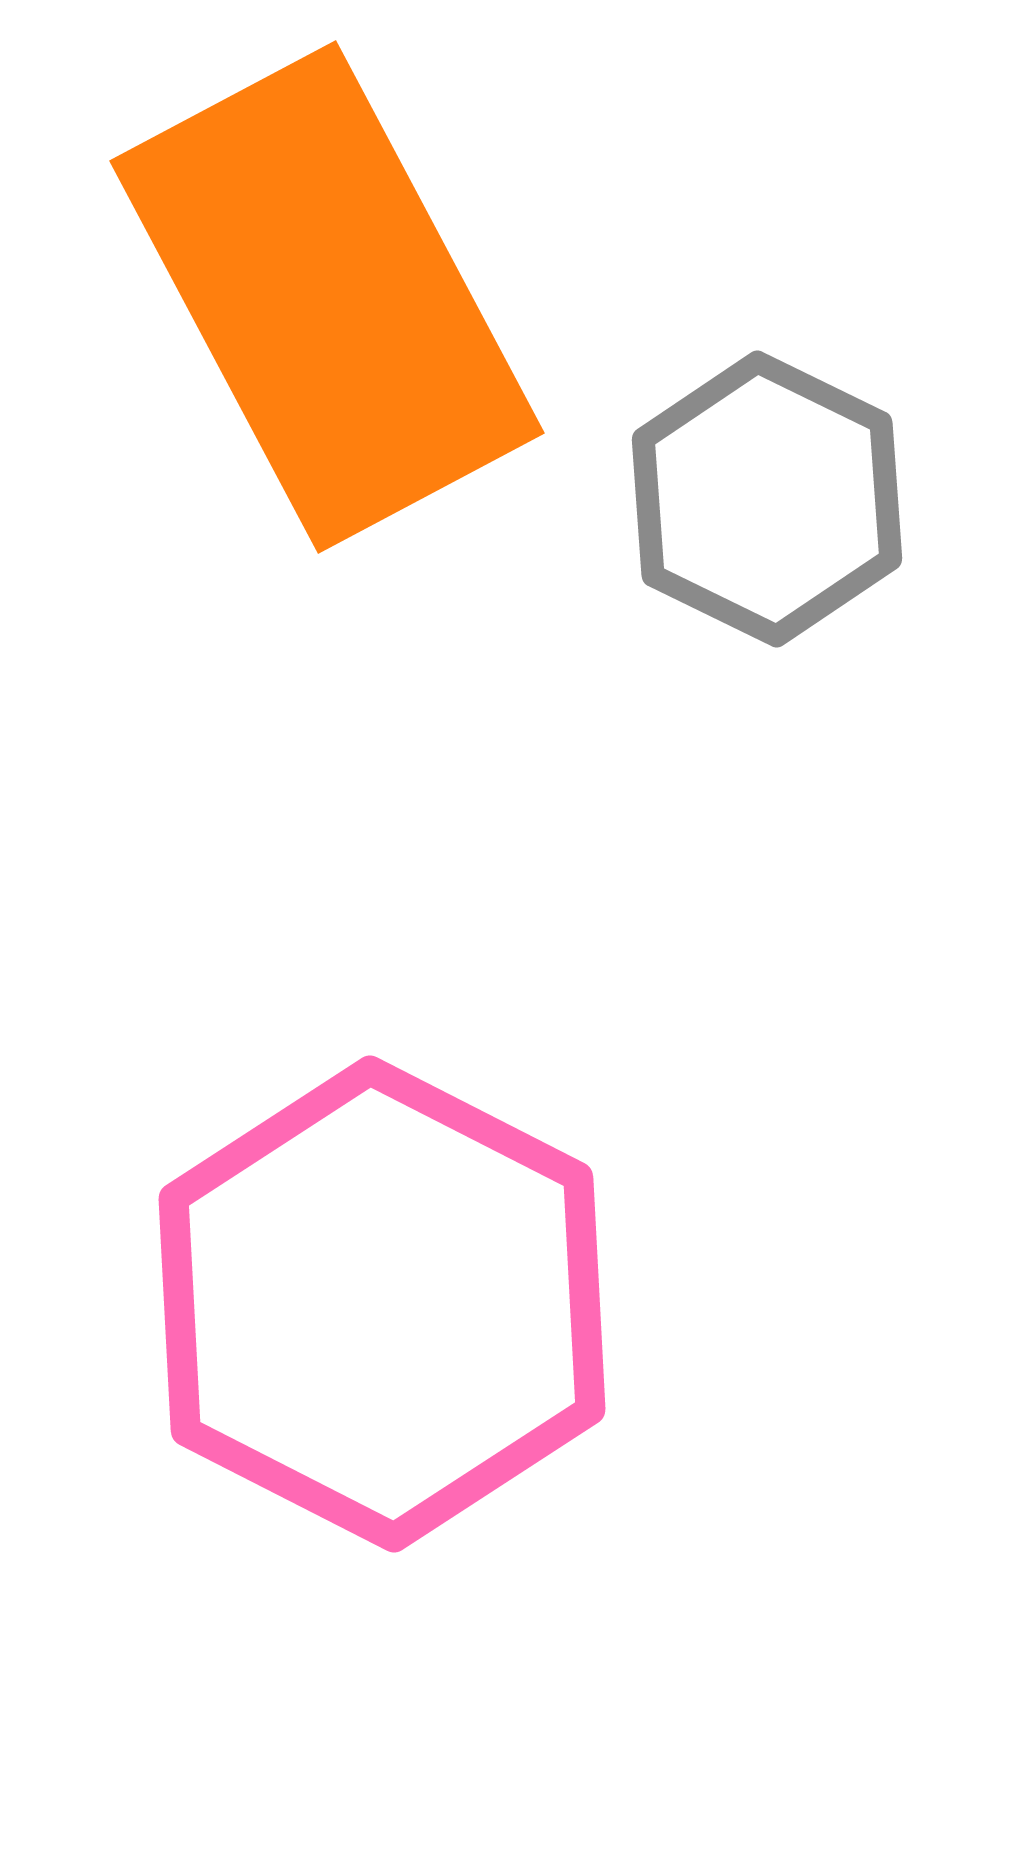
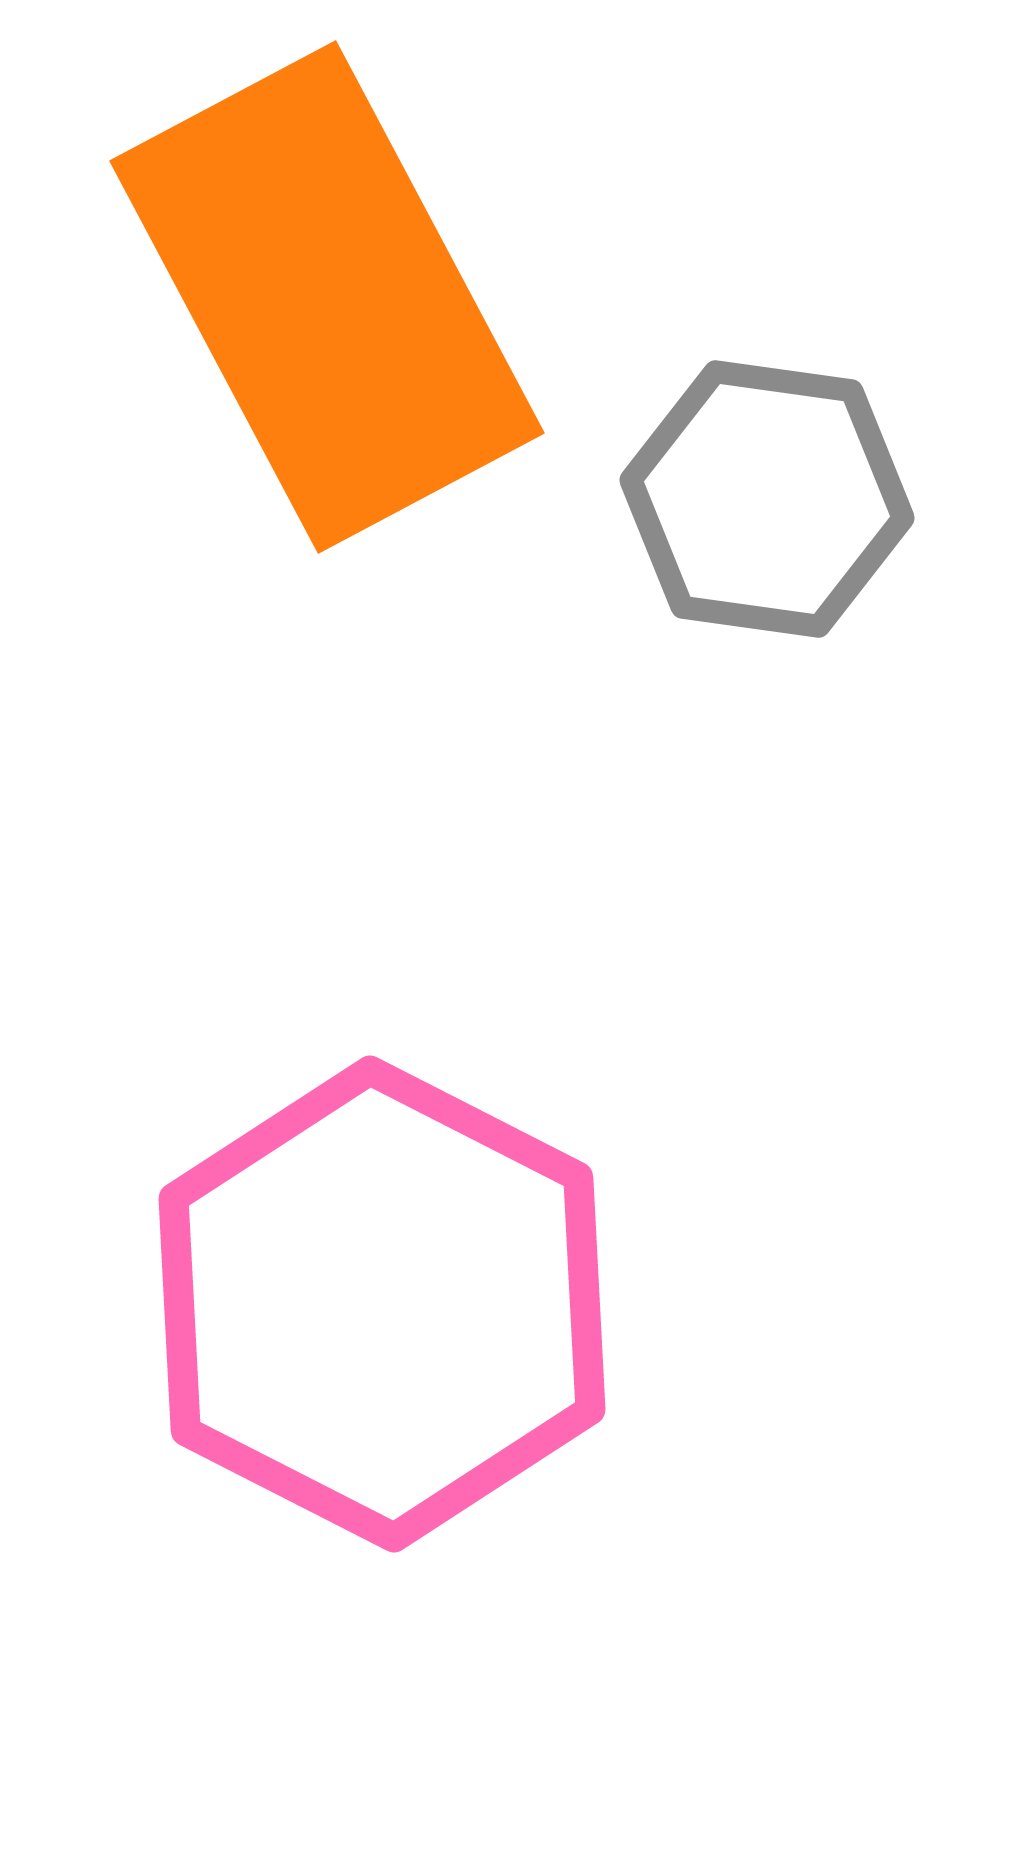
gray hexagon: rotated 18 degrees counterclockwise
